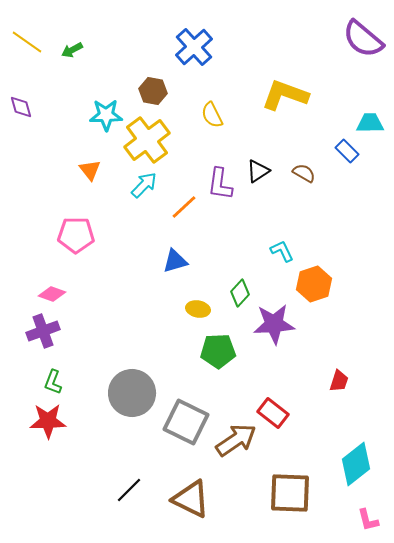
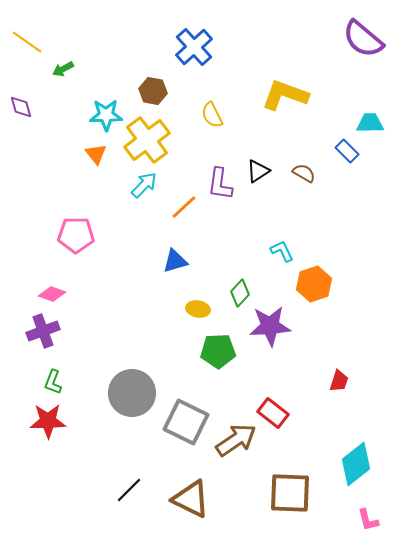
green arrow: moved 9 px left, 19 px down
orange triangle: moved 6 px right, 16 px up
purple star: moved 4 px left, 2 px down
